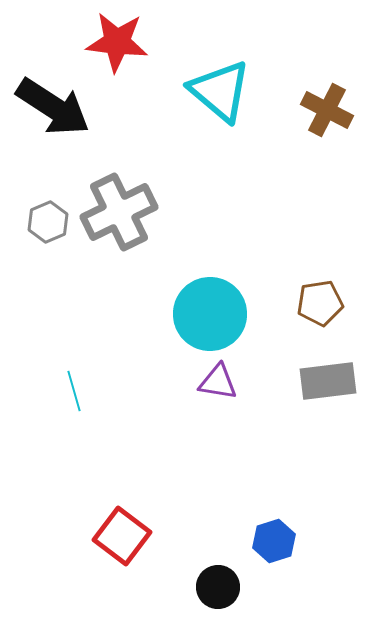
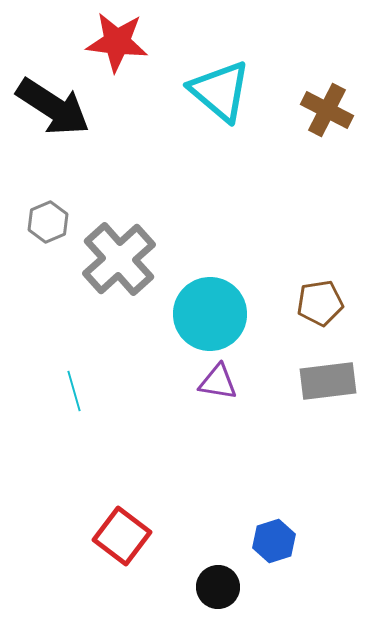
gray cross: moved 47 px down; rotated 16 degrees counterclockwise
